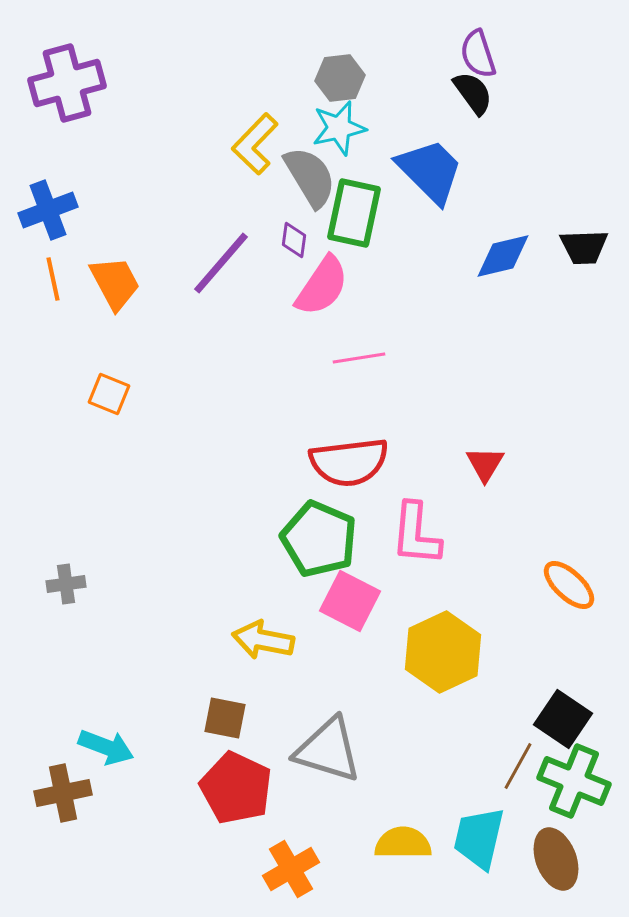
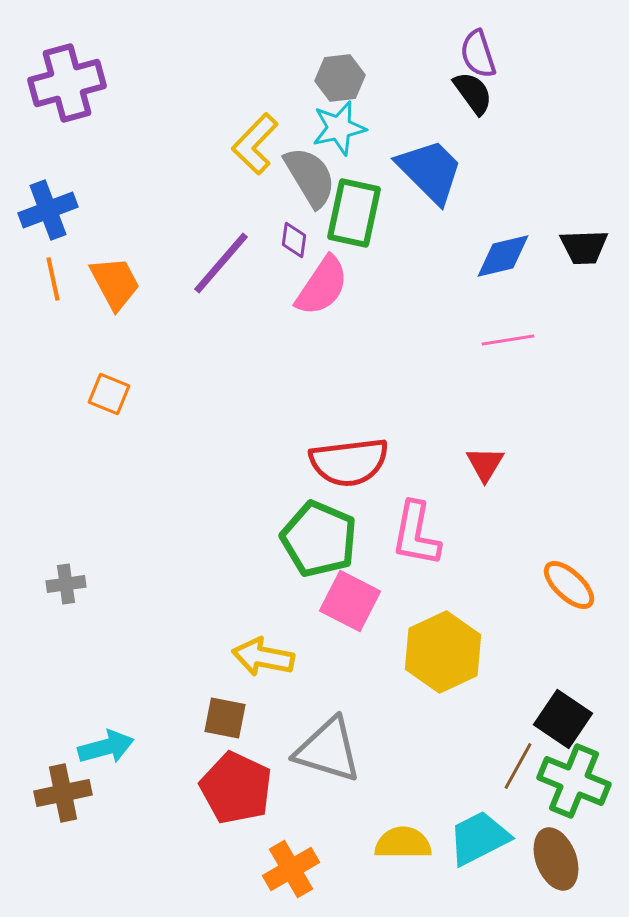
pink line: moved 149 px right, 18 px up
pink L-shape: rotated 6 degrees clockwise
yellow arrow: moved 17 px down
cyan arrow: rotated 36 degrees counterclockwise
cyan trapezoid: rotated 50 degrees clockwise
